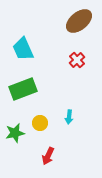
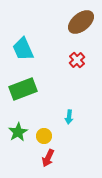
brown ellipse: moved 2 px right, 1 px down
yellow circle: moved 4 px right, 13 px down
green star: moved 3 px right, 1 px up; rotated 18 degrees counterclockwise
red arrow: moved 2 px down
